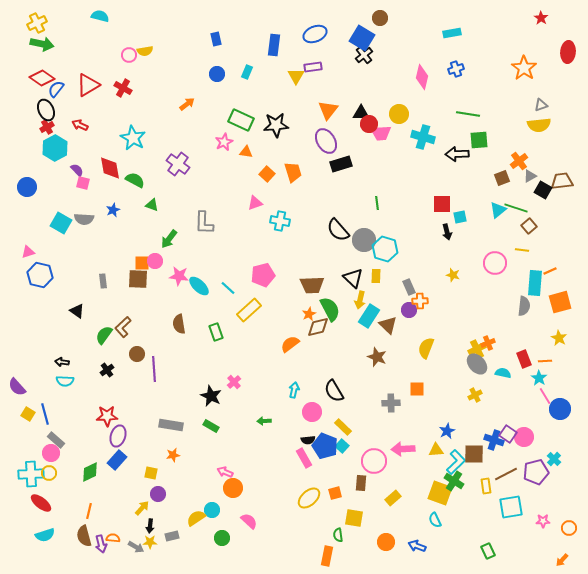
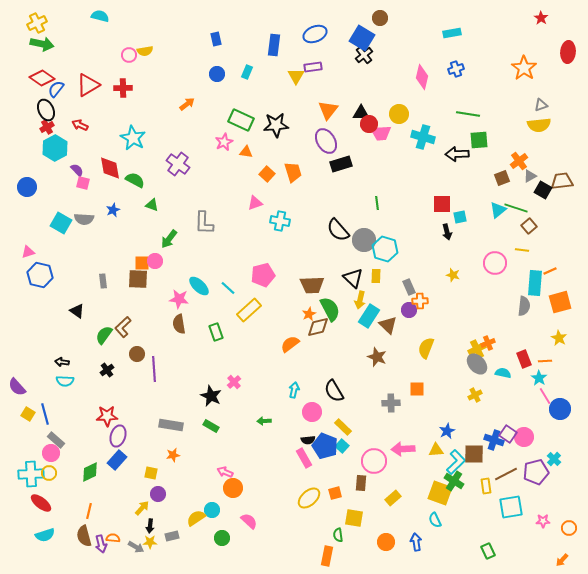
red cross at (123, 88): rotated 30 degrees counterclockwise
pink star at (179, 276): moved 23 px down
blue arrow at (417, 546): moved 1 px left, 4 px up; rotated 60 degrees clockwise
